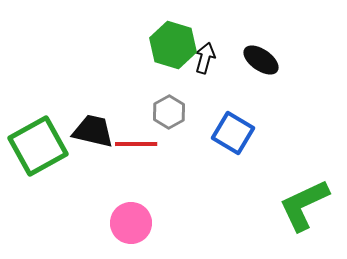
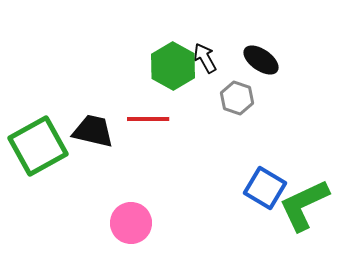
green hexagon: moved 21 px down; rotated 12 degrees clockwise
black arrow: rotated 44 degrees counterclockwise
gray hexagon: moved 68 px right, 14 px up; rotated 12 degrees counterclockwise
blue square: moved 32 px right, 55 px down
red line: moved 12 px right, 25 px up
